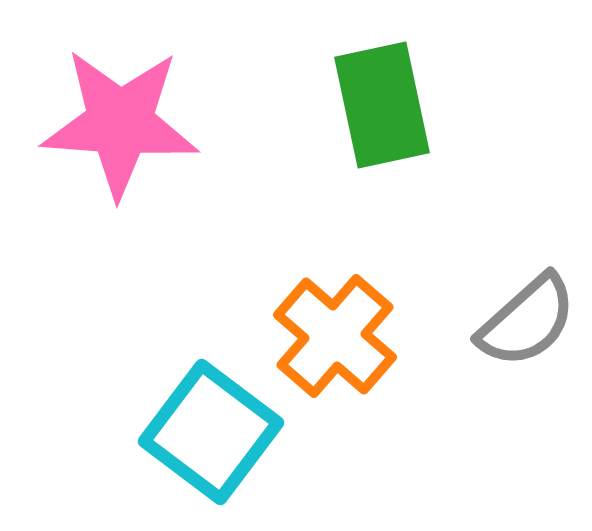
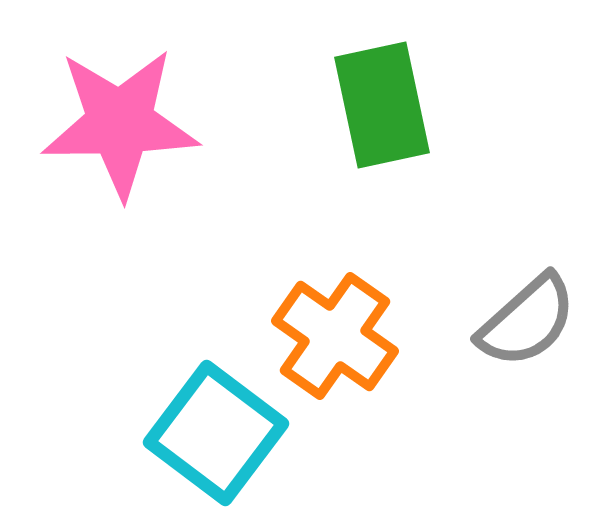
pink star: rotated 5 degrees counterclockwise
orange cross: rotated 6 degrees counterclockwise
cyan square: moved 5 px right, 1 px down
